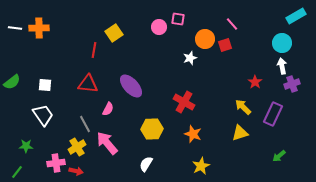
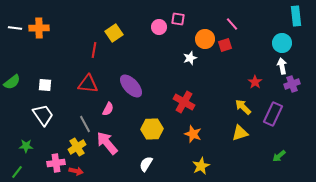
cyan rectangle: rotated 66 degrees counterclockwise
